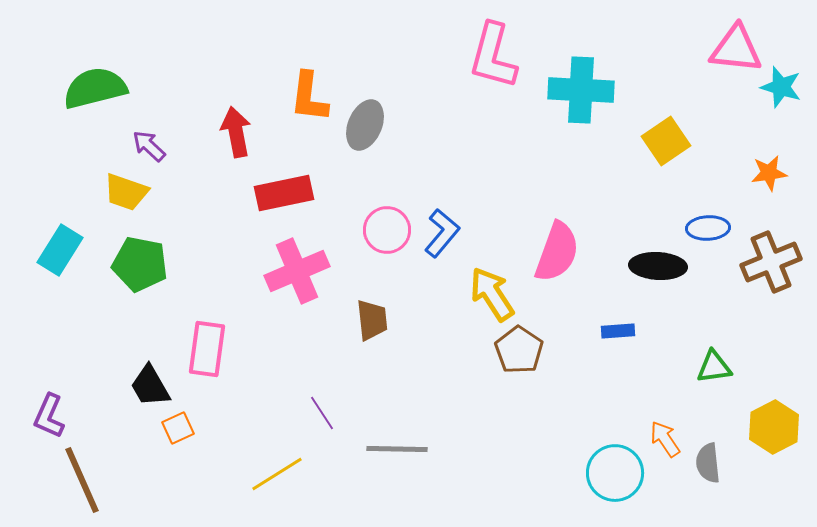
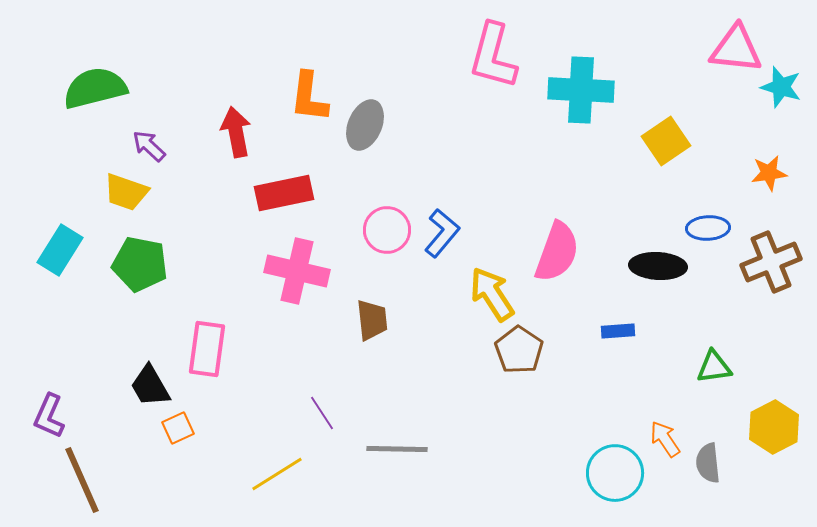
pink cross: rotated 36 degrees clockwise
